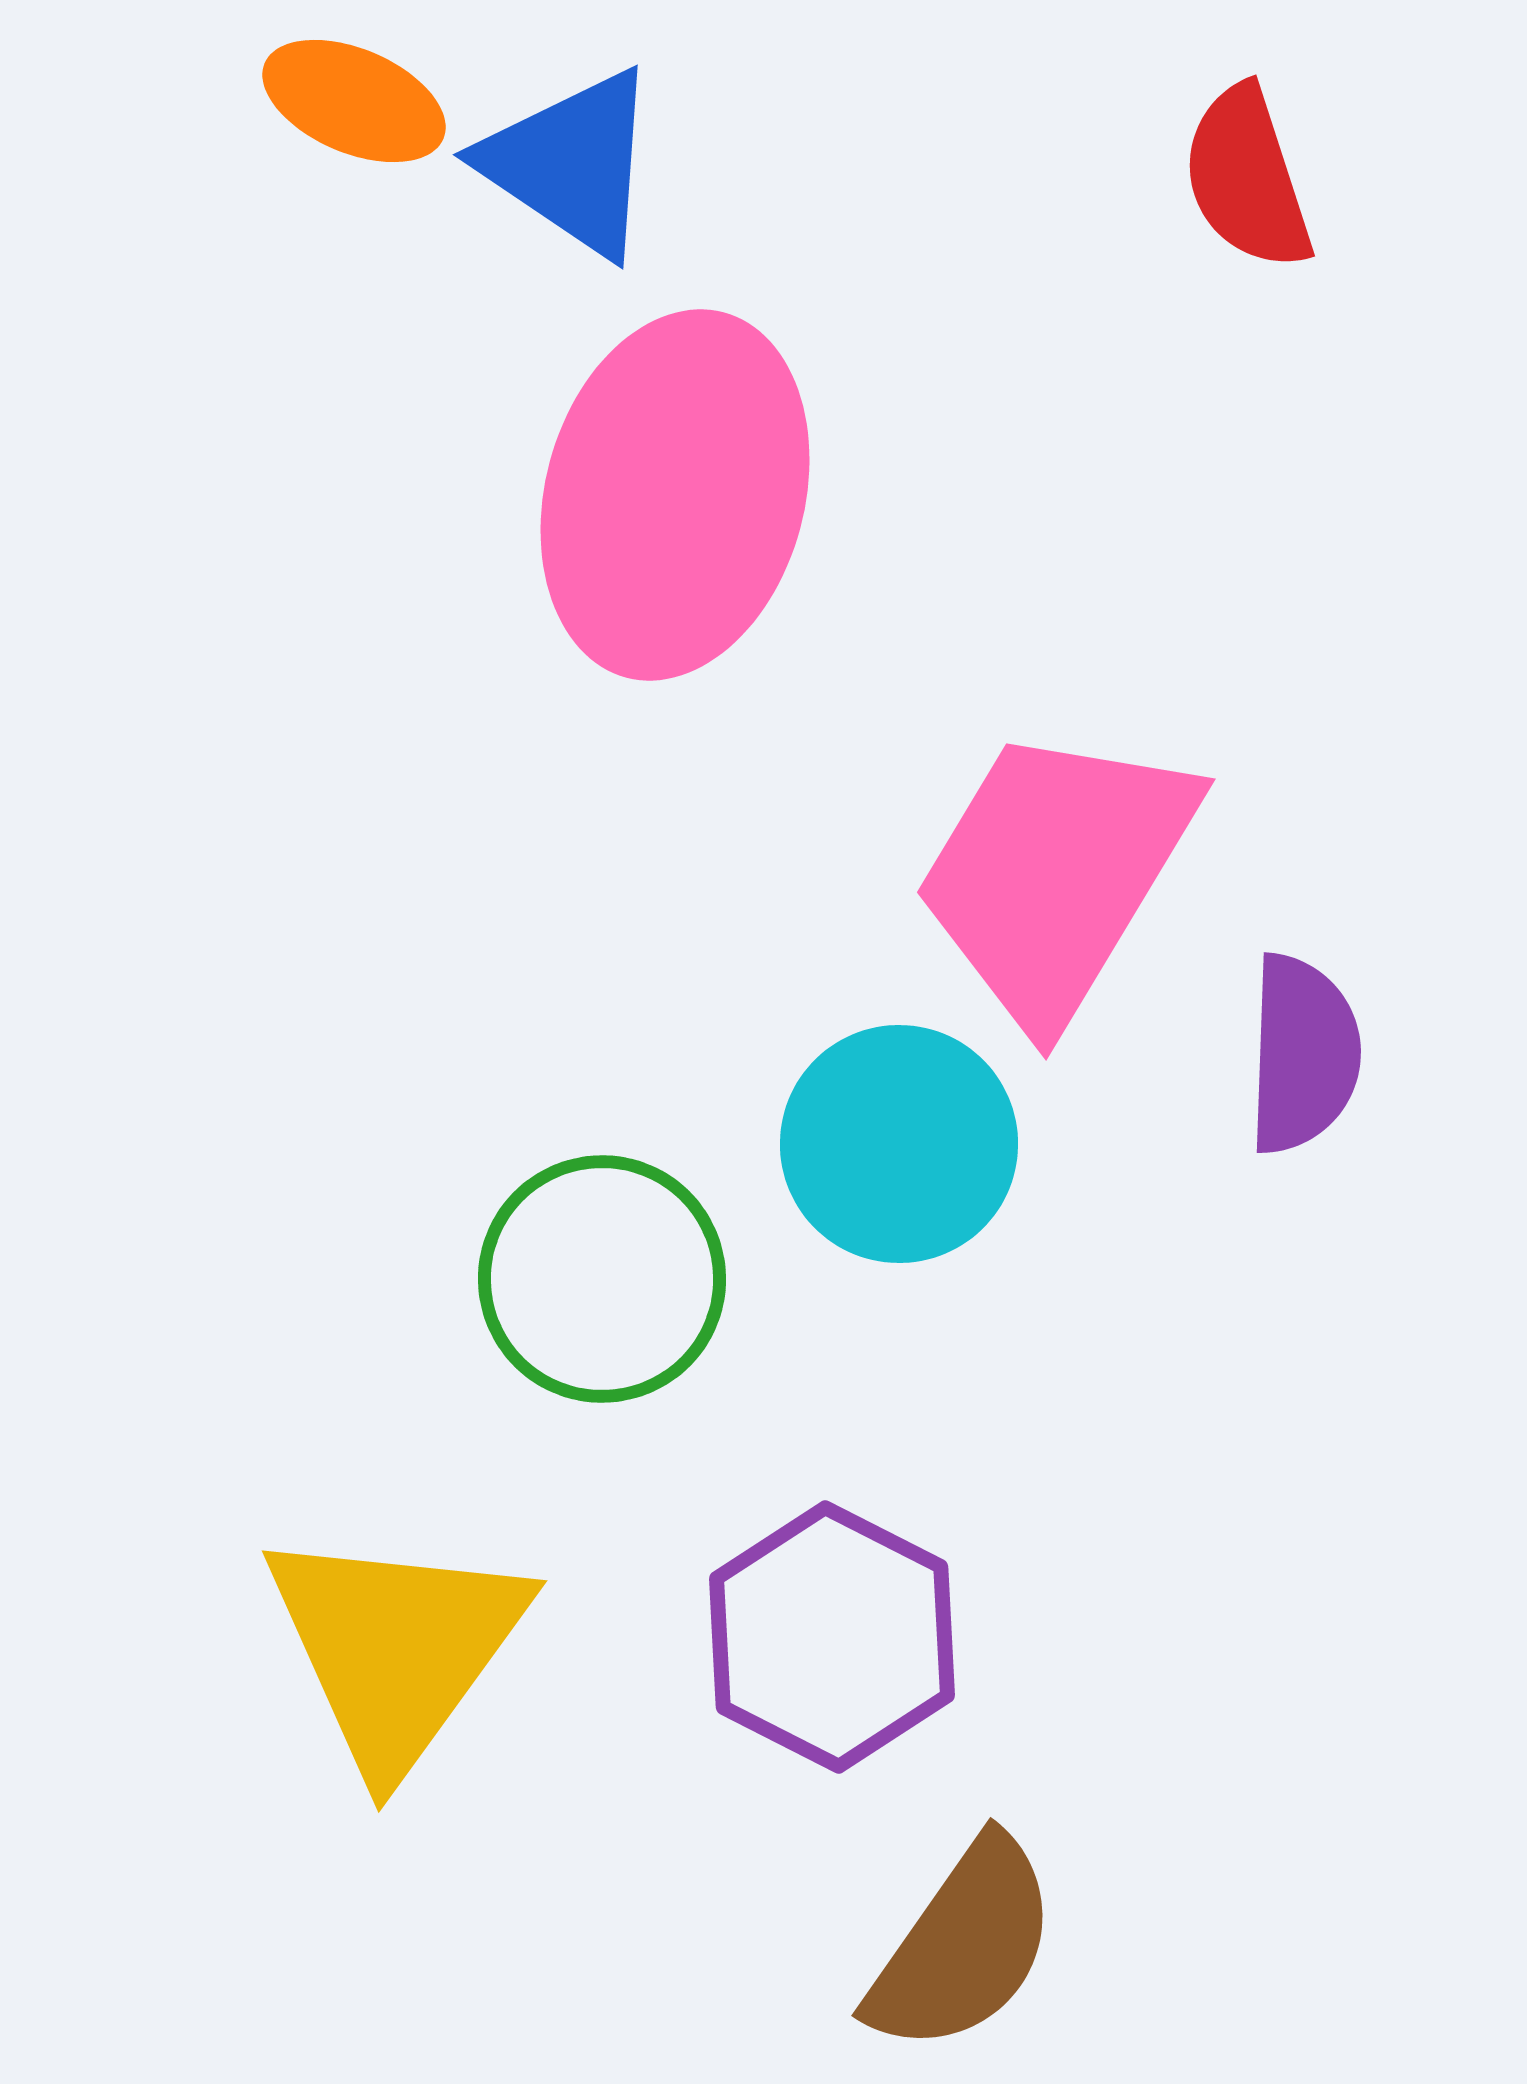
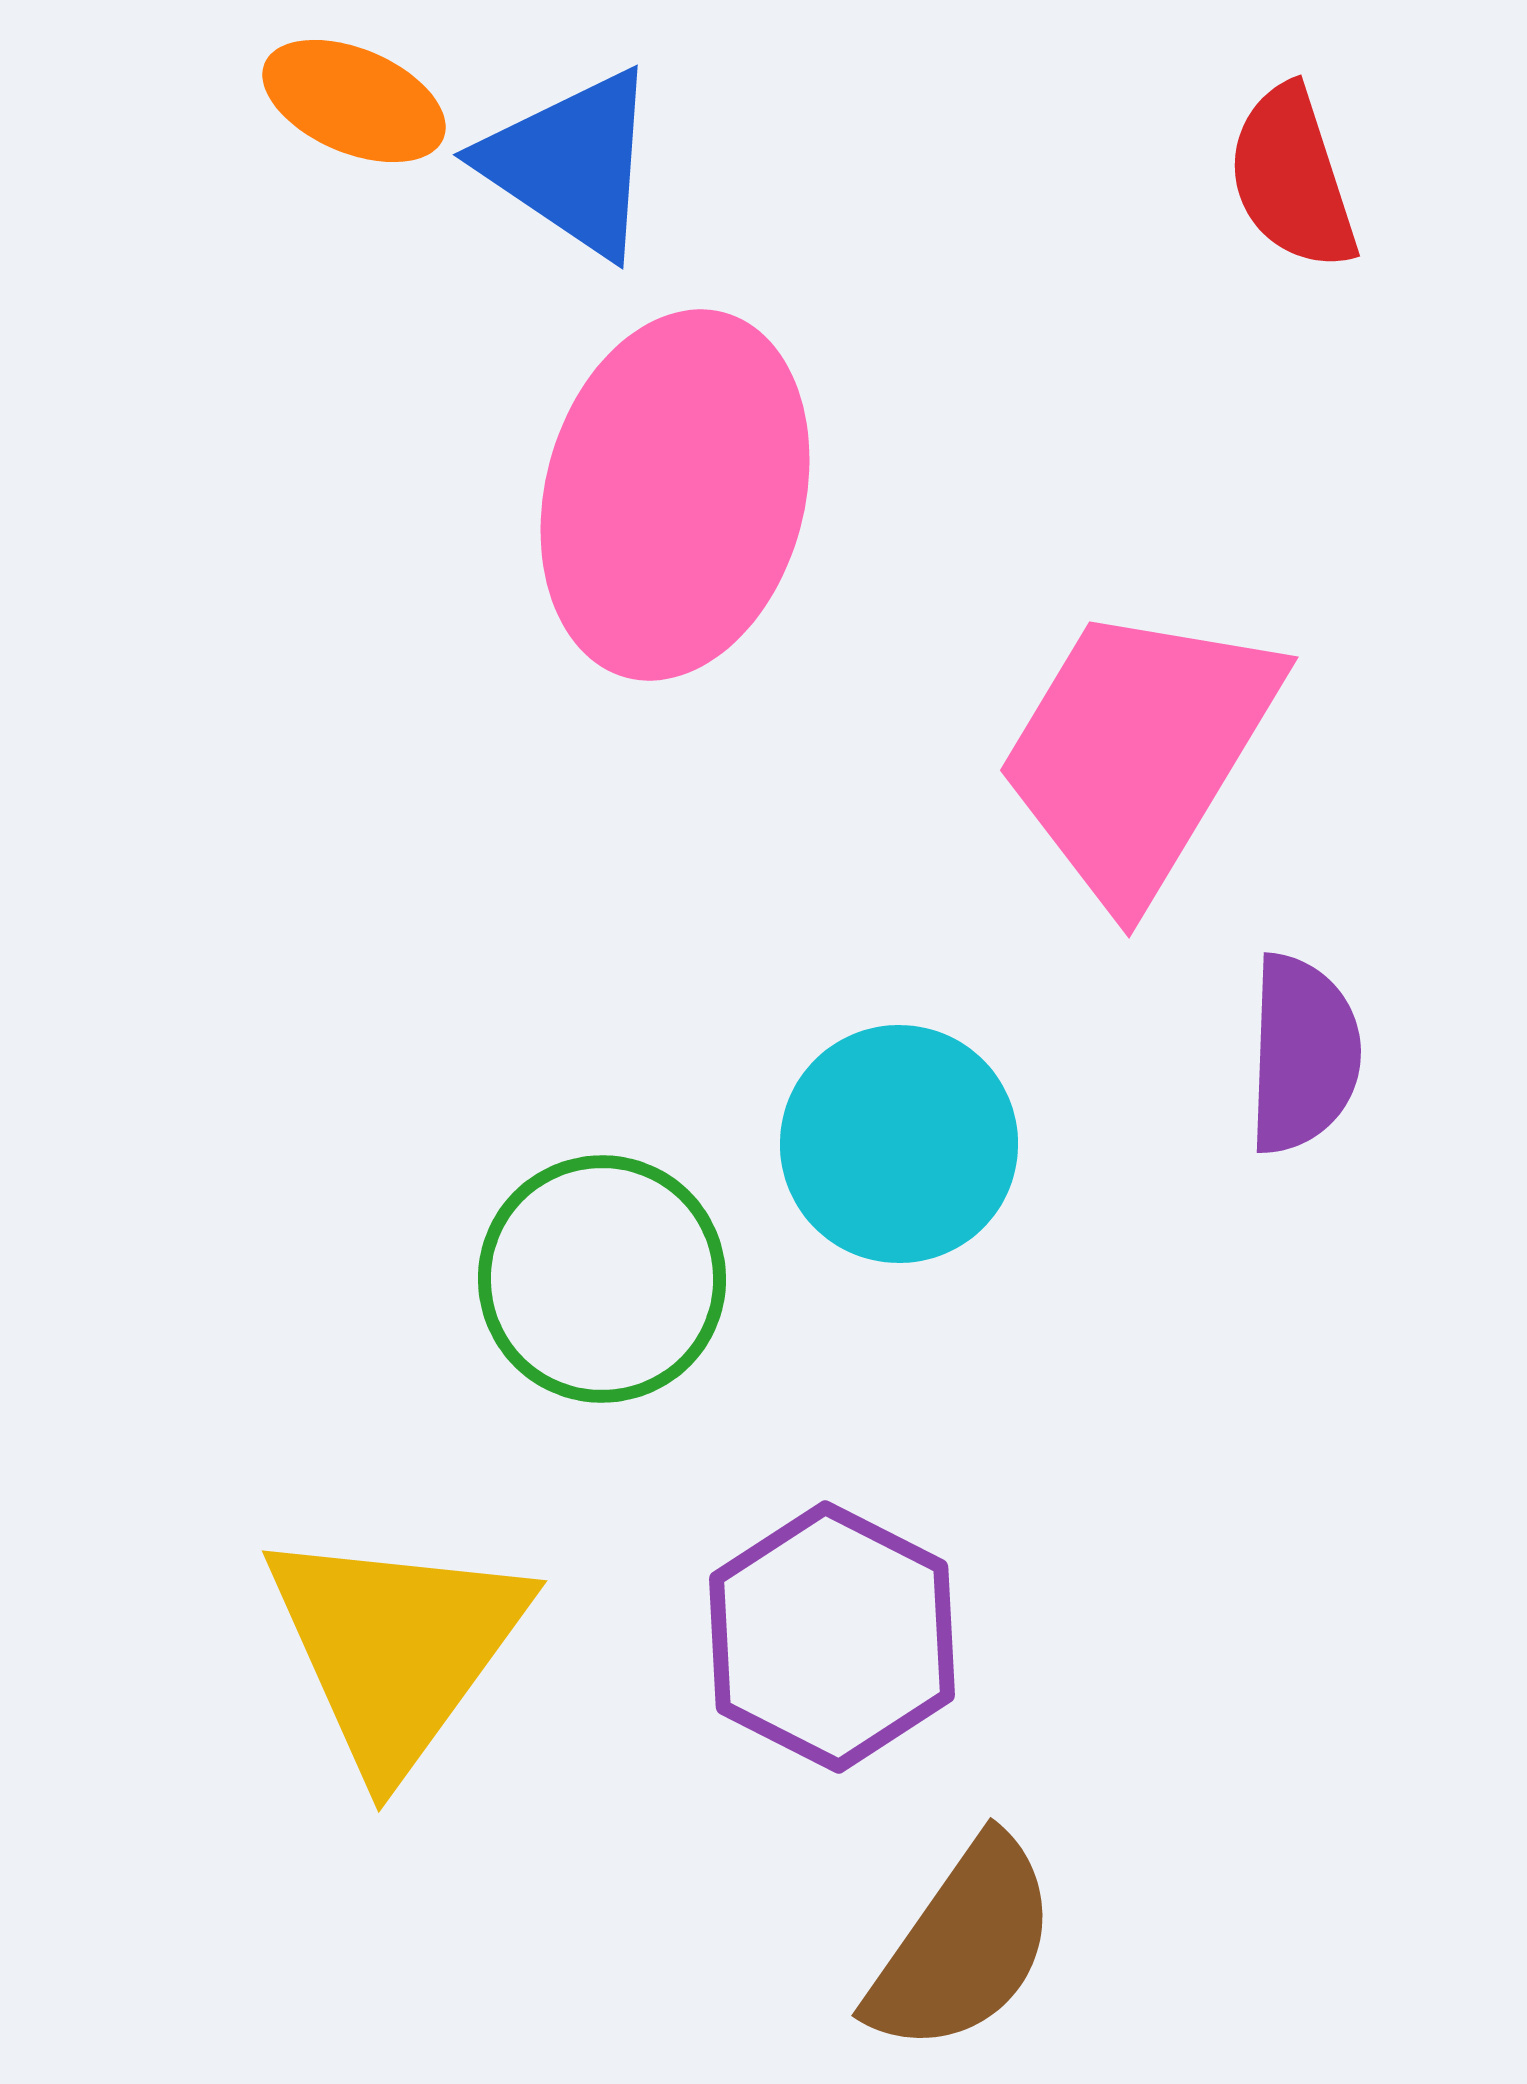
red semicircle: moved 45 px right
pink trapezoid: moved 83 px right, 122 px up
